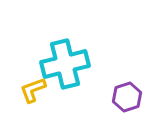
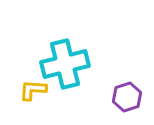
yellow L-shape: rotated 24 degrees clockwise
